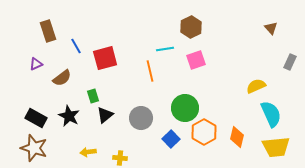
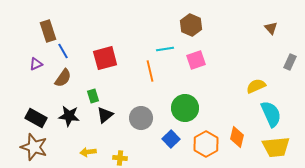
brown hexagon: moved 2 px up; rotated 10 degrees counterclockwise
blue line: moved 13 px left, 5 px down
brown semicircle: moved 1 px right; rotated 18 degrees counterclockwise
black star: rotated 20 degrees counterclockwise
orange hexagon: moved 2 px right, 12 px down
brown star: moved 1 px up
